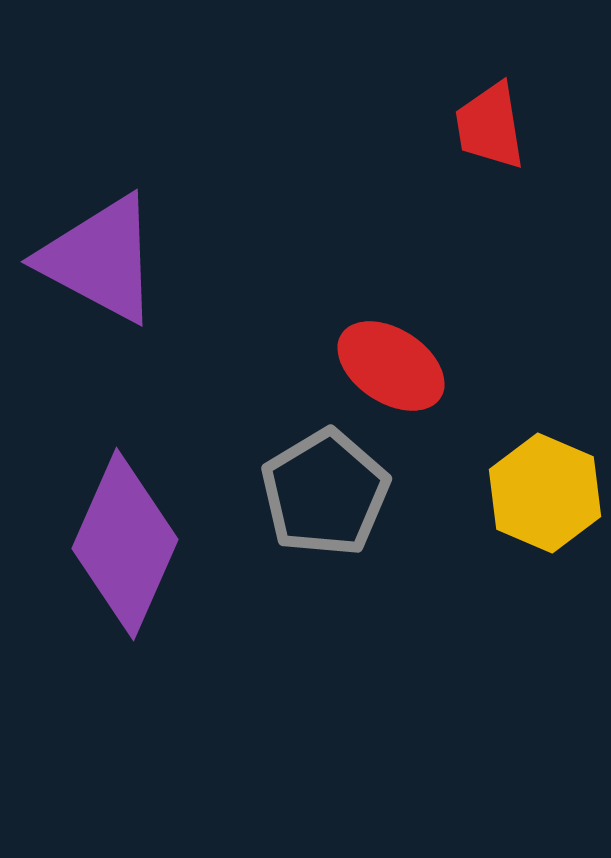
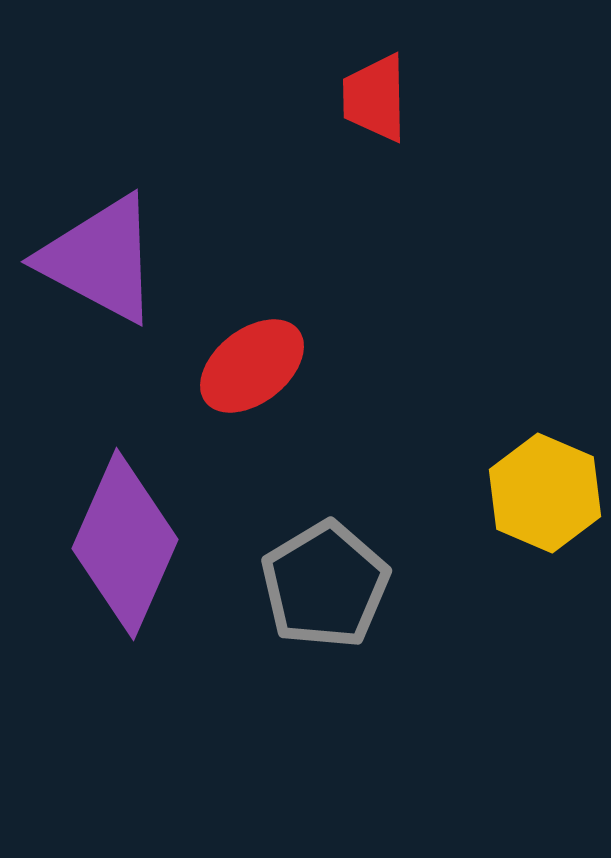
red trapezoid: moved 115 px left, 28 px up; rotated 8 degrees clockwise
red ellipse: moved 139 px left; rotated 71 degrees counterclockwise
gray pentagon: moved 92 px down
